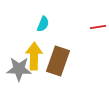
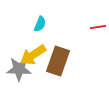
cyan semicircle: moved 3 px left
yellow arrow: moved 1 px left, 1 px up; rotated 124 degrees counterclockwise
